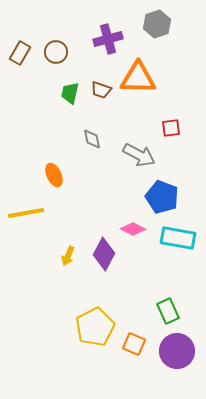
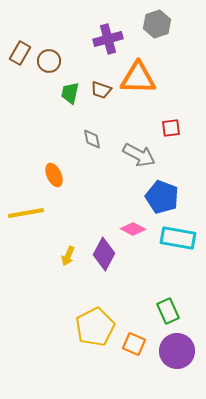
brown circle: moved 7 px left, 9 px down
